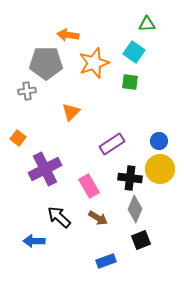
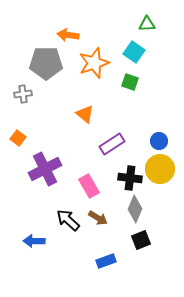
green square: rotated 12 degrees clockwise
gray cross: moved 4 px left, 3 px down
orange triangle: moved 14 px right, 2 px down; rotated 36 degrees counterclockwise
black arrow: moved 9 px right, 3 px down
